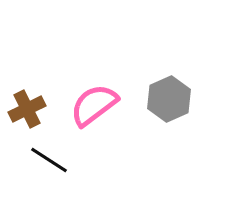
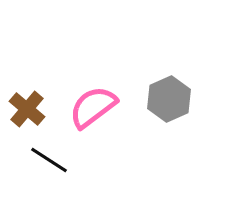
pink semicircle: moved 1 px left, 2 px down
brown cross: rotated 24 degrees counterclockwise
